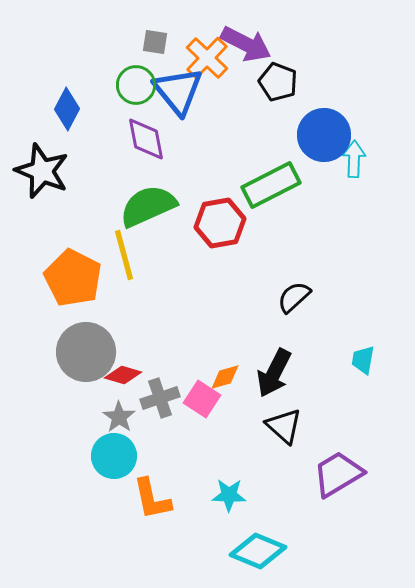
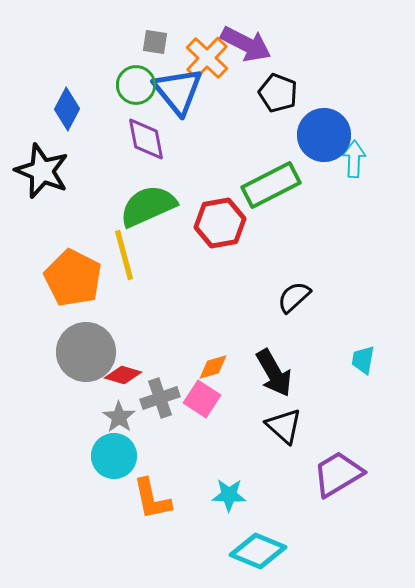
black pentagon: moved 11 px down
black arrow: rotated 57 degrees counterclockwise
orange diamond: moved 12 px left, 10 px up
